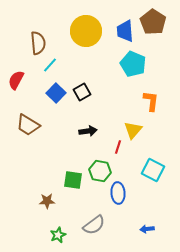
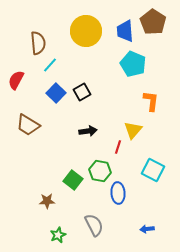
green square: rotated 30 degrees clockwise
gray semicircle: rotated 80 degrees counterclockwise
